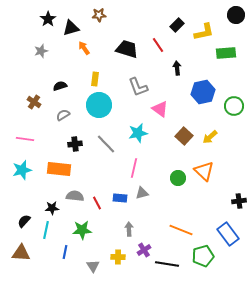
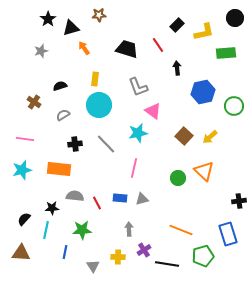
black circle at (236, 15): moved 1 px left, 3 px down
pink triangle at (160, 109): moved 7 px left, 2 px down
gray triangle at (142, 193): moved 6 px down
black semicircle at (24, 221): moved 2 px up
blue rectangle at (228, 234): rotated 20 degrees clockwise
